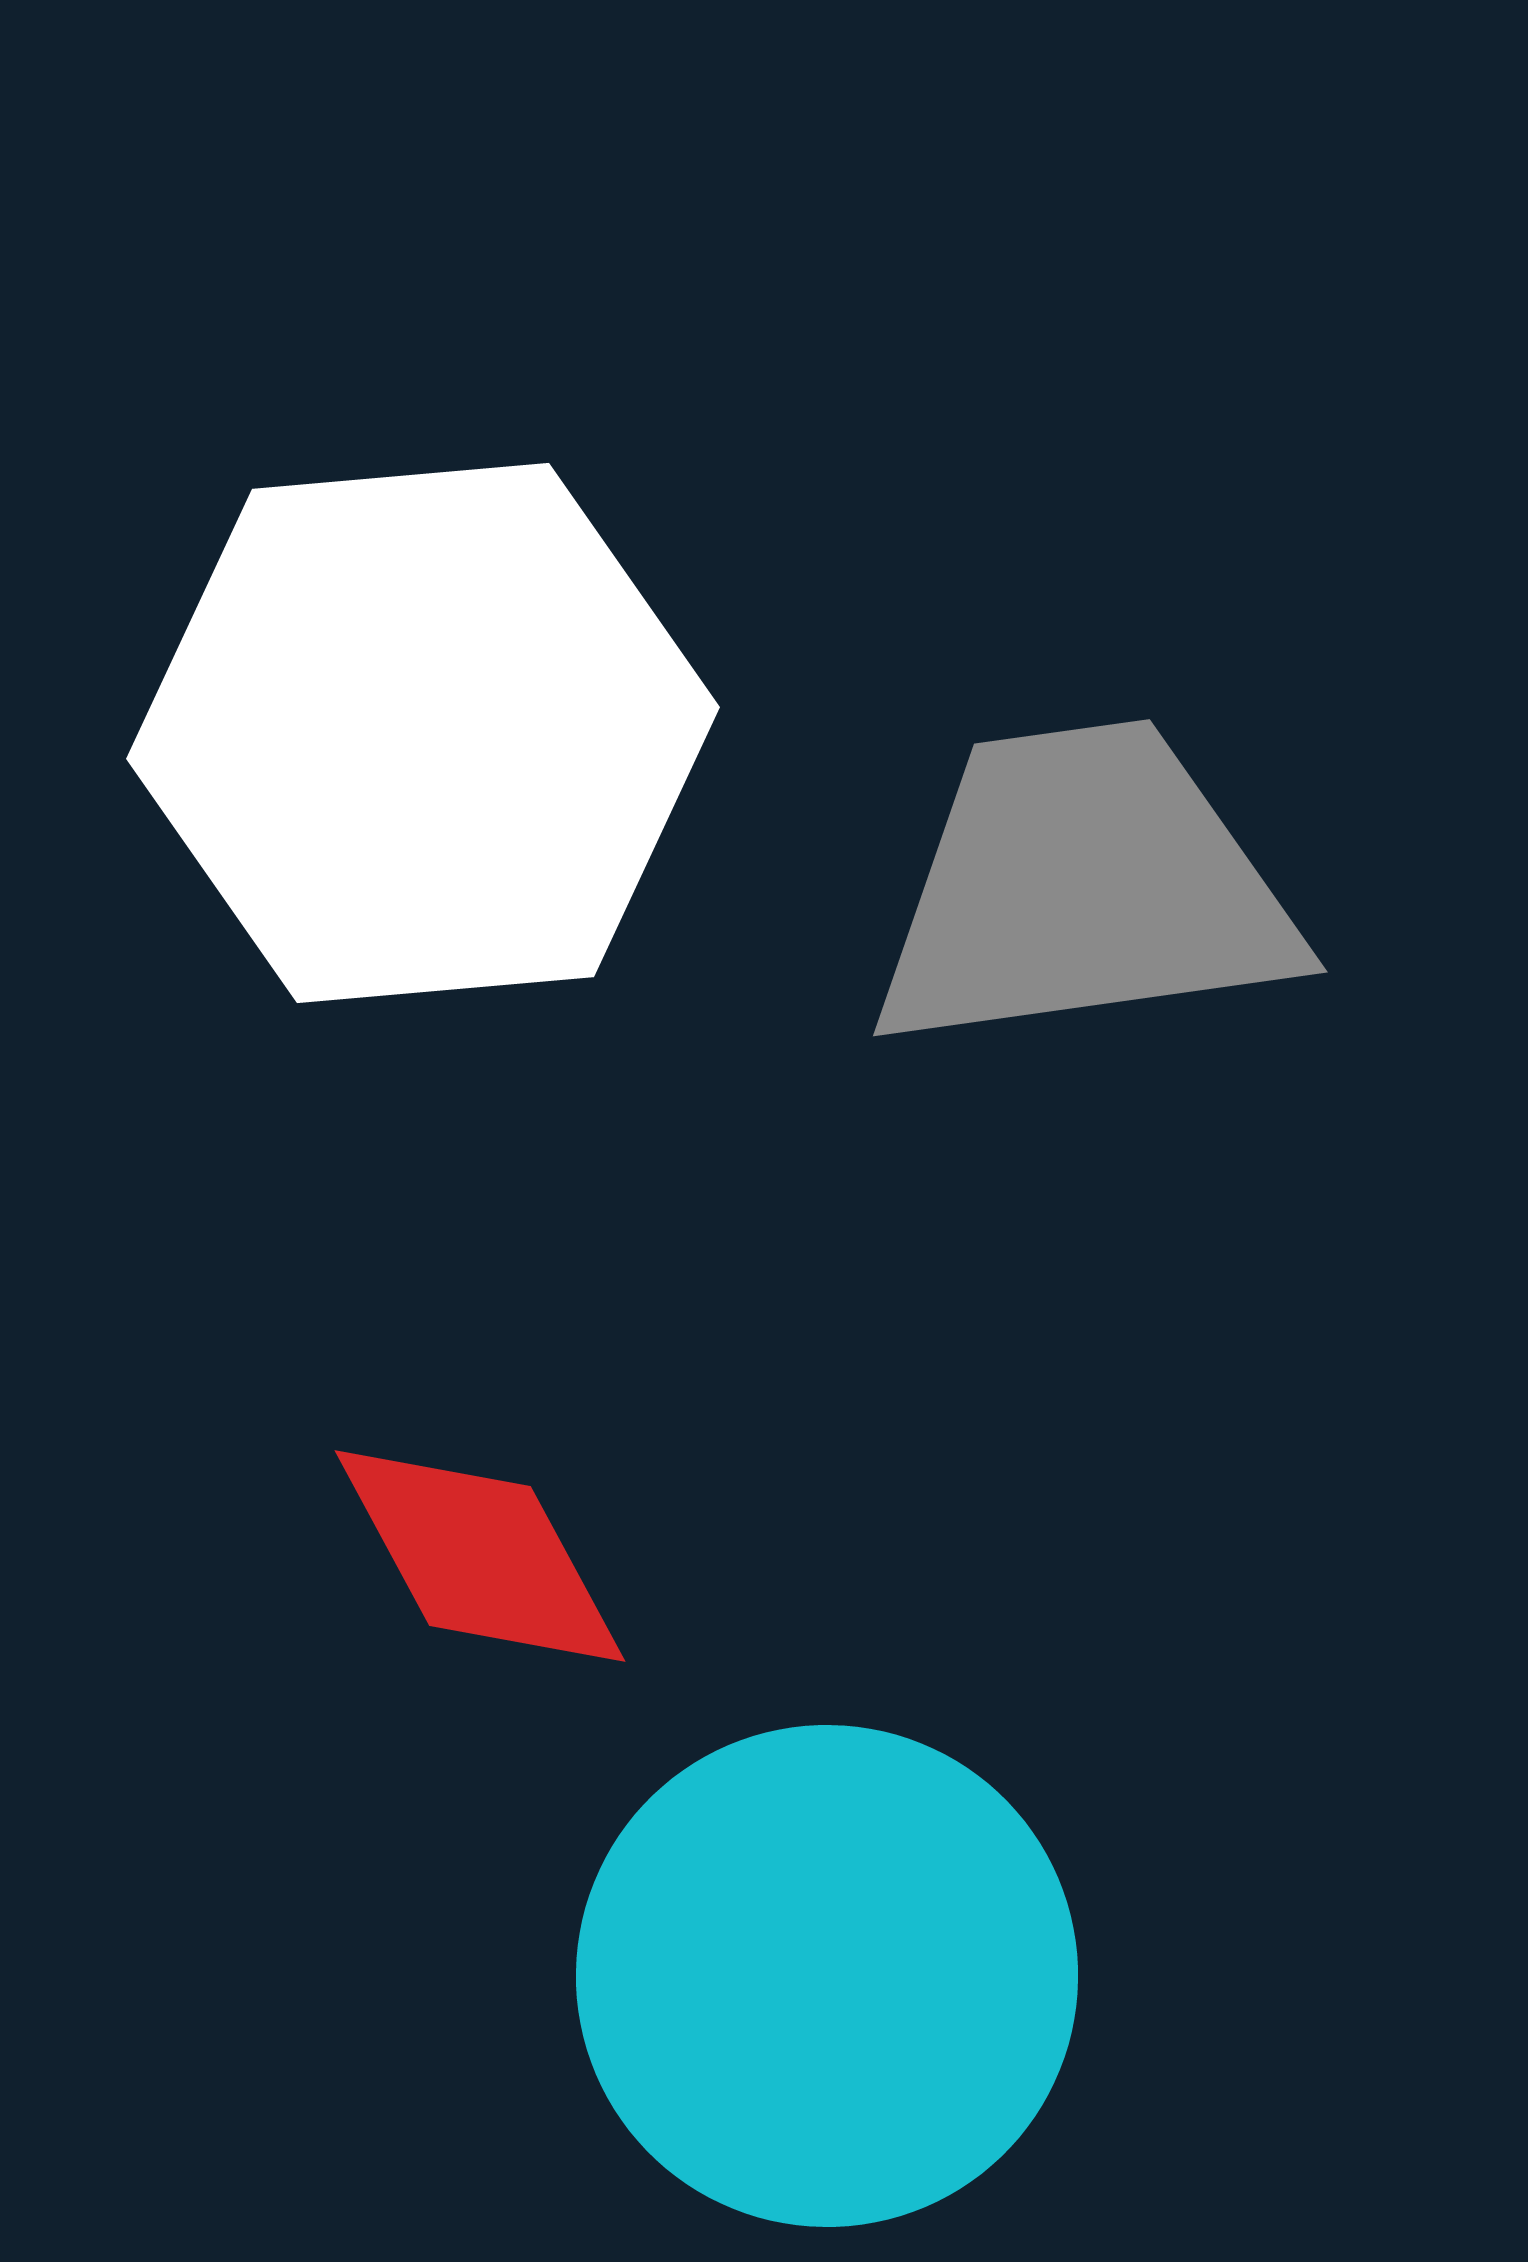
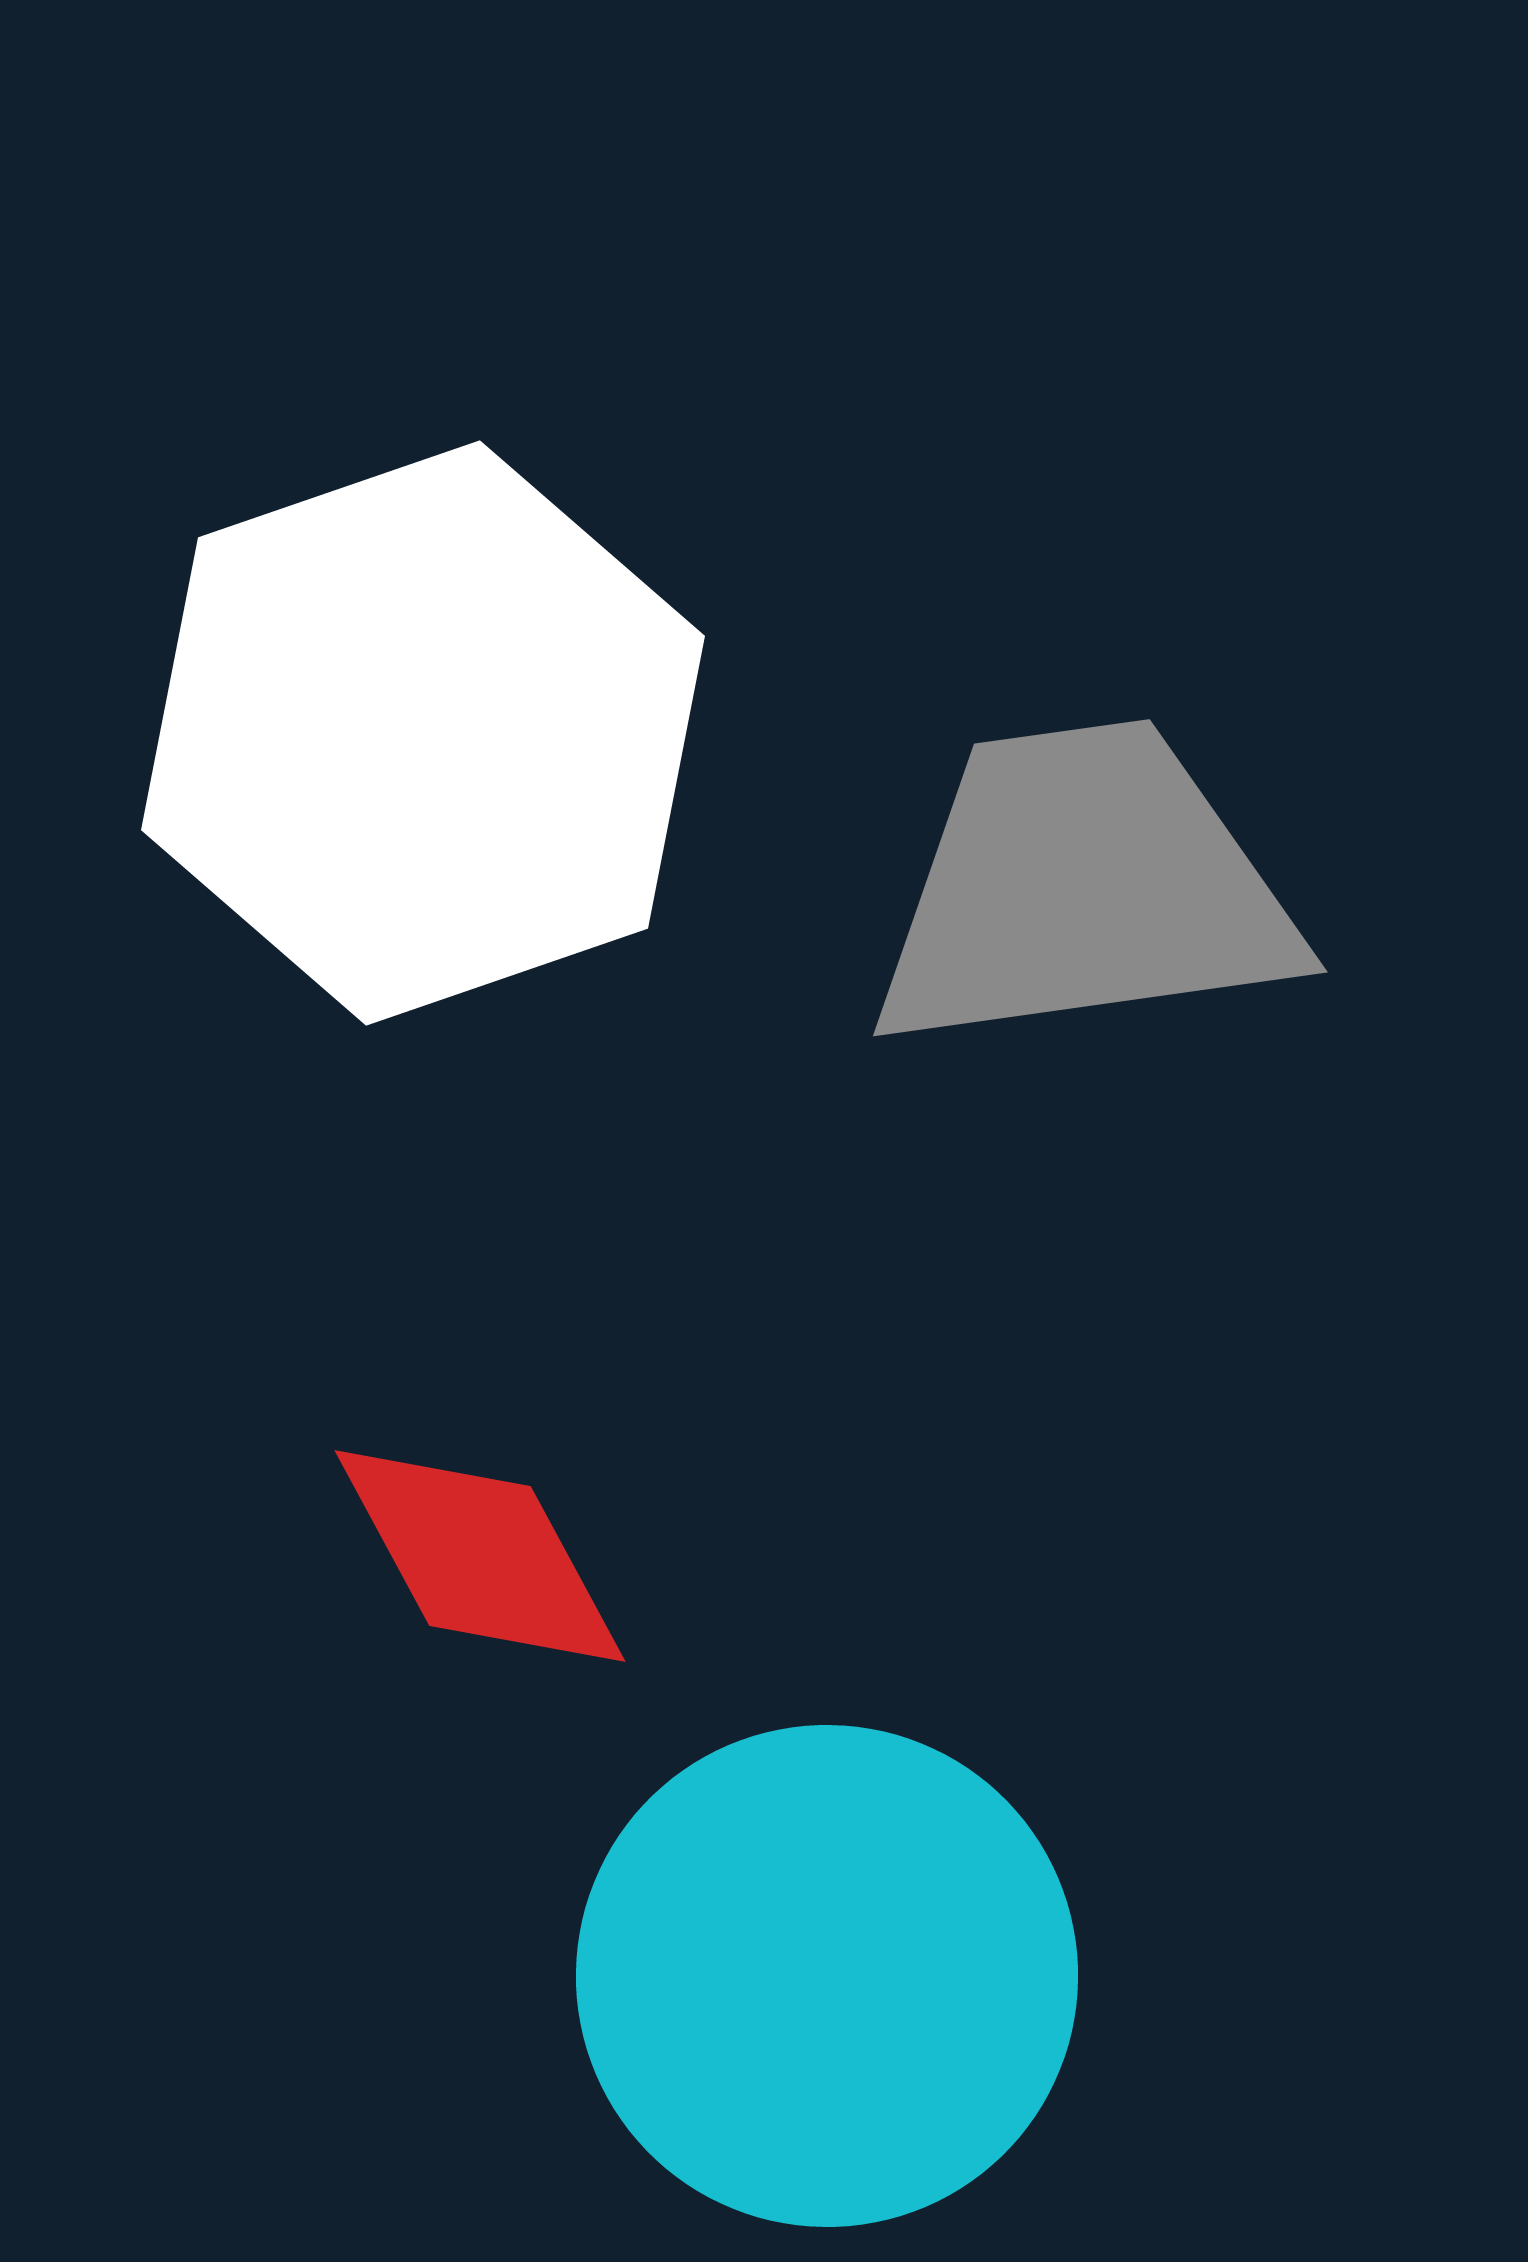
white hexagon: rotated 14 degrees counterclockwise
